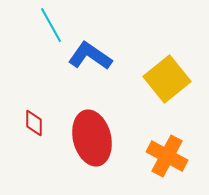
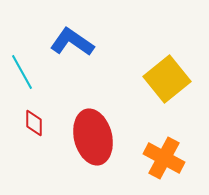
cyan line: moved 29 px left, 47 px down
blue L-shape: moved 18 px left, 14 px up
red ellipse: moved 1 px right, 1 px up
orange cross: moved 3 px left, 2 px down
